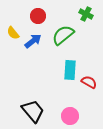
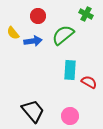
blue arrow: rotated 30 degrees clockwise
